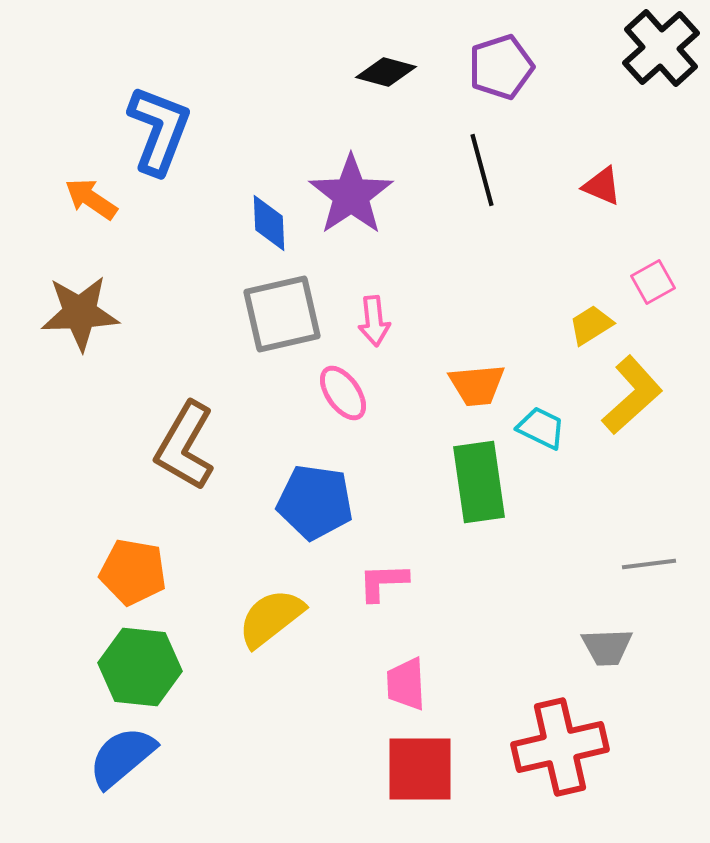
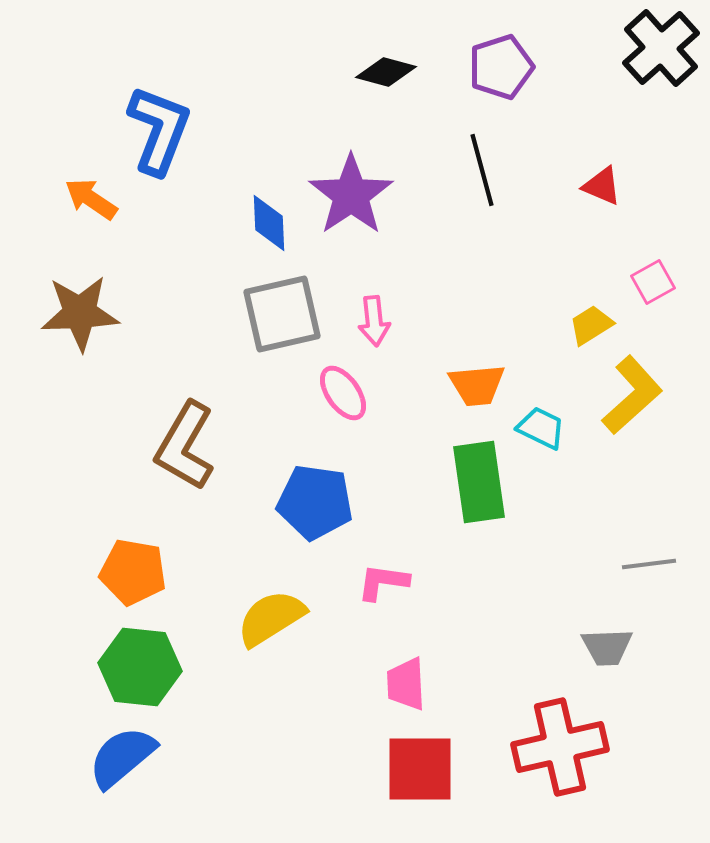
pink L-shape: rotated 10 degrees clockwise
yellow semicircle: rotated 6 degrees clockwise
